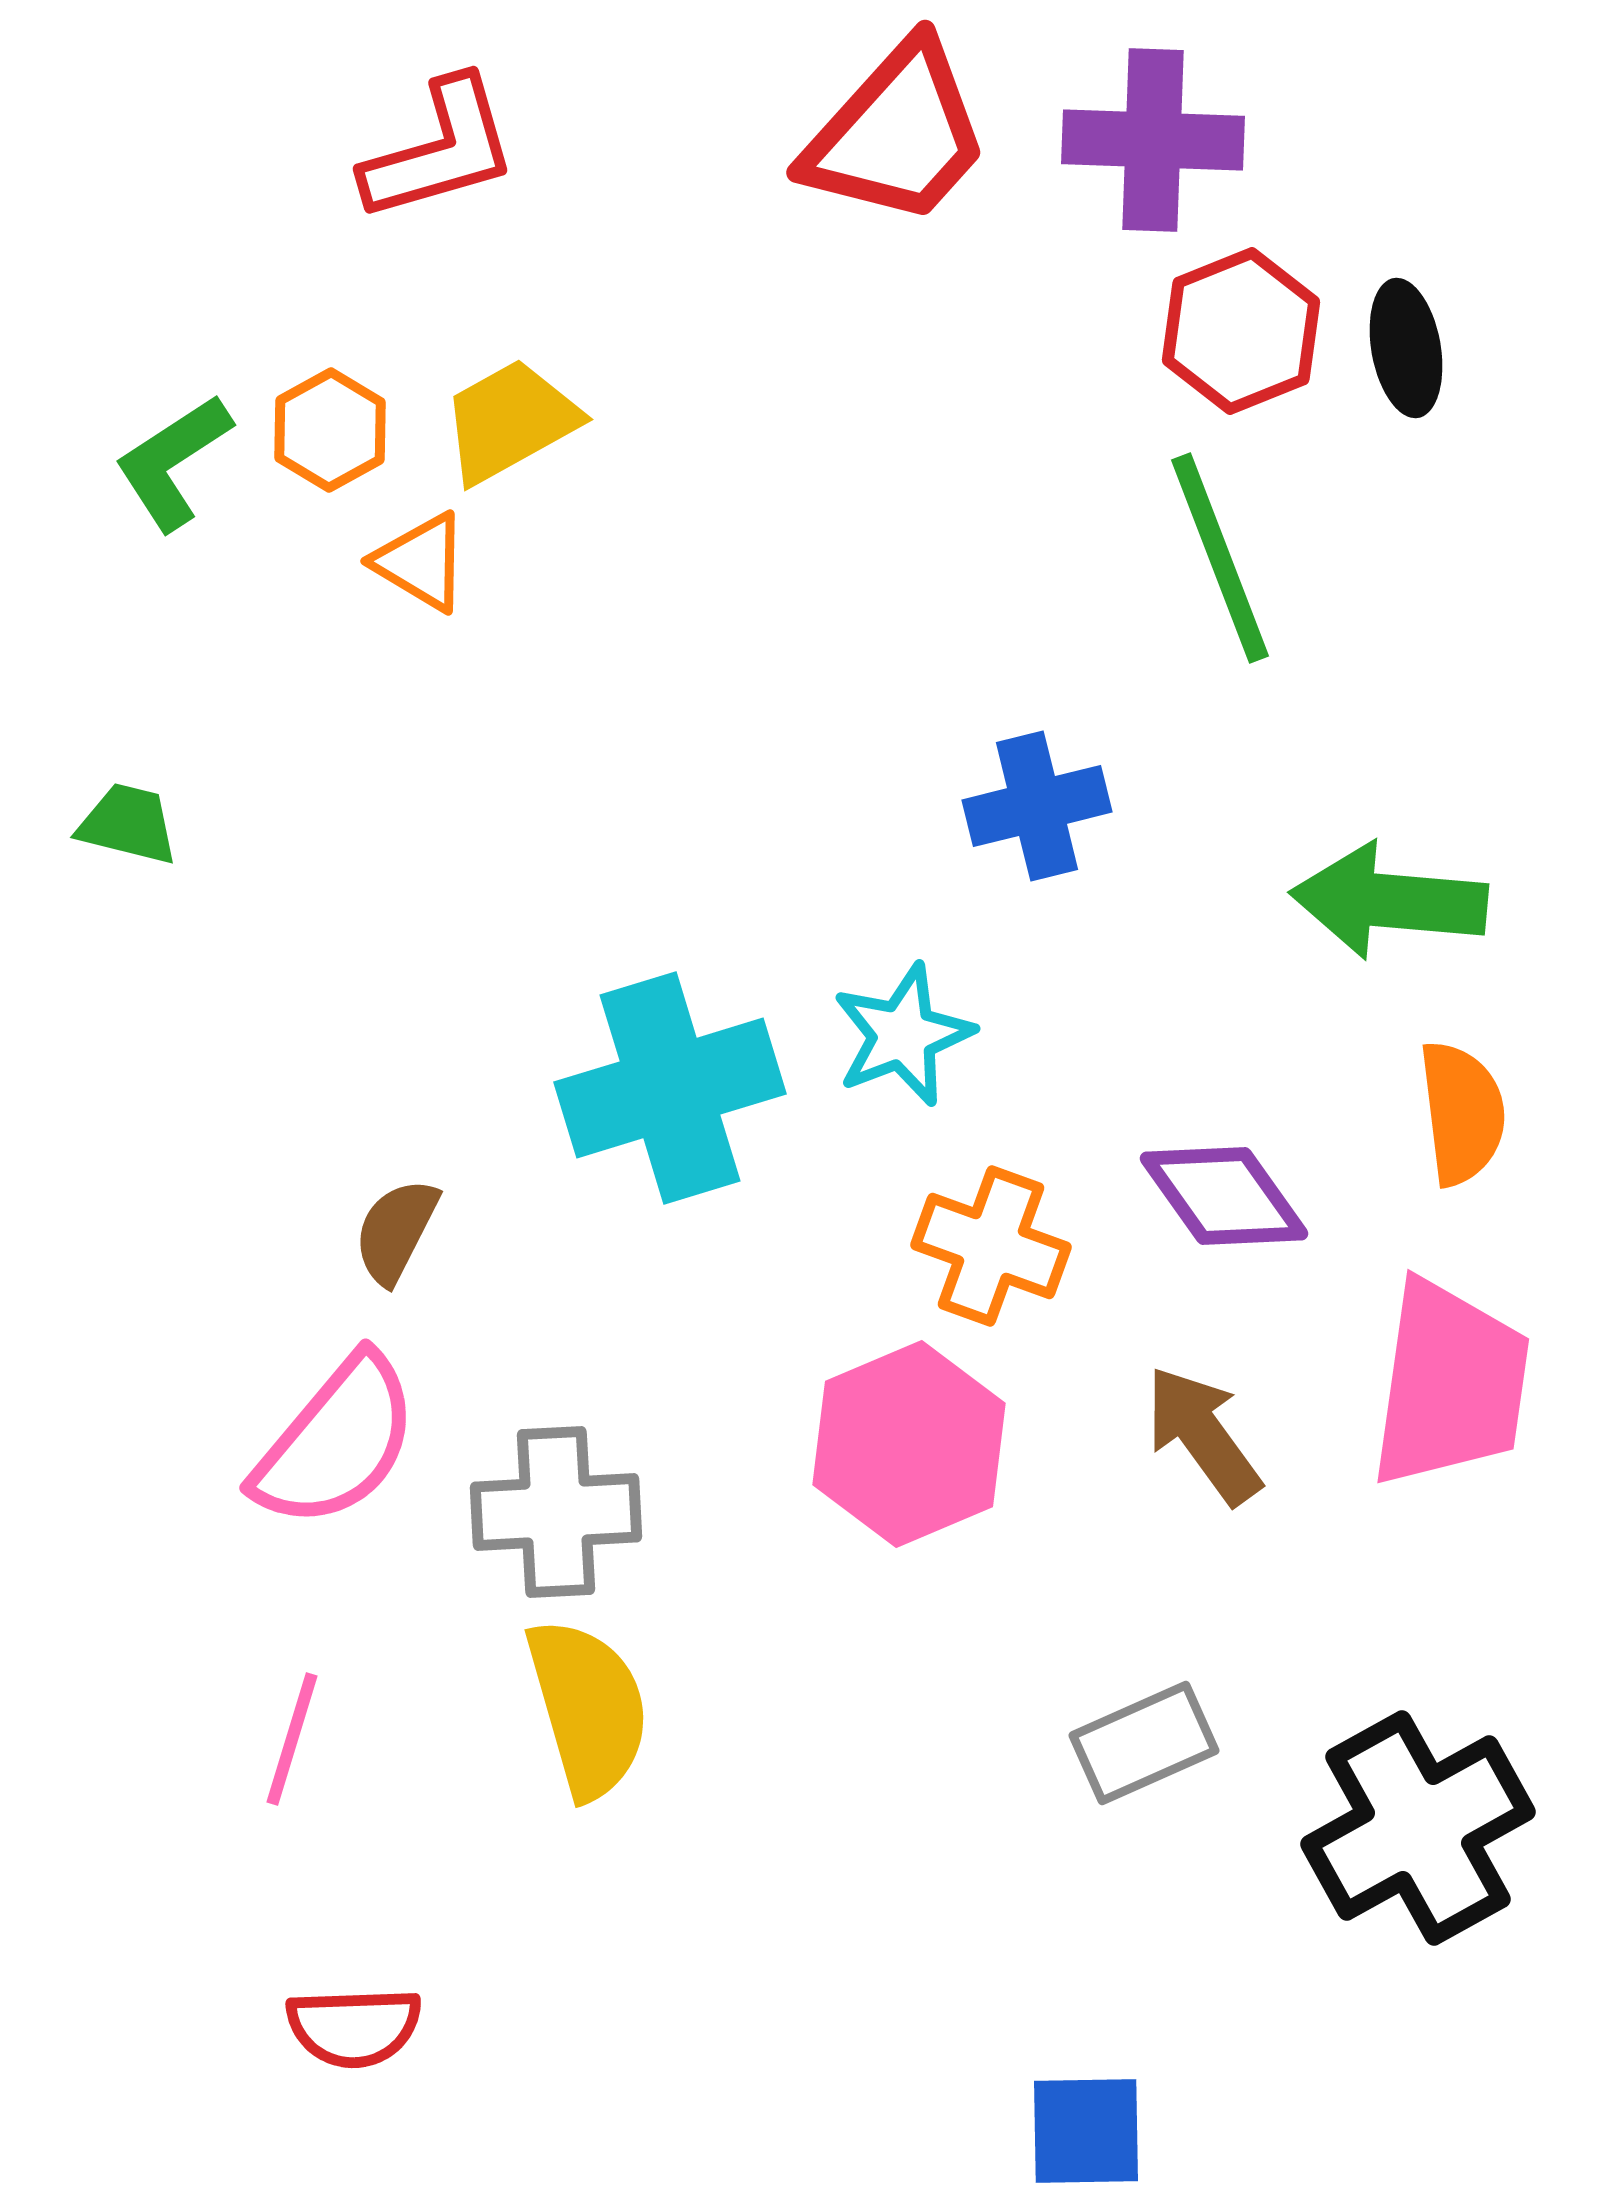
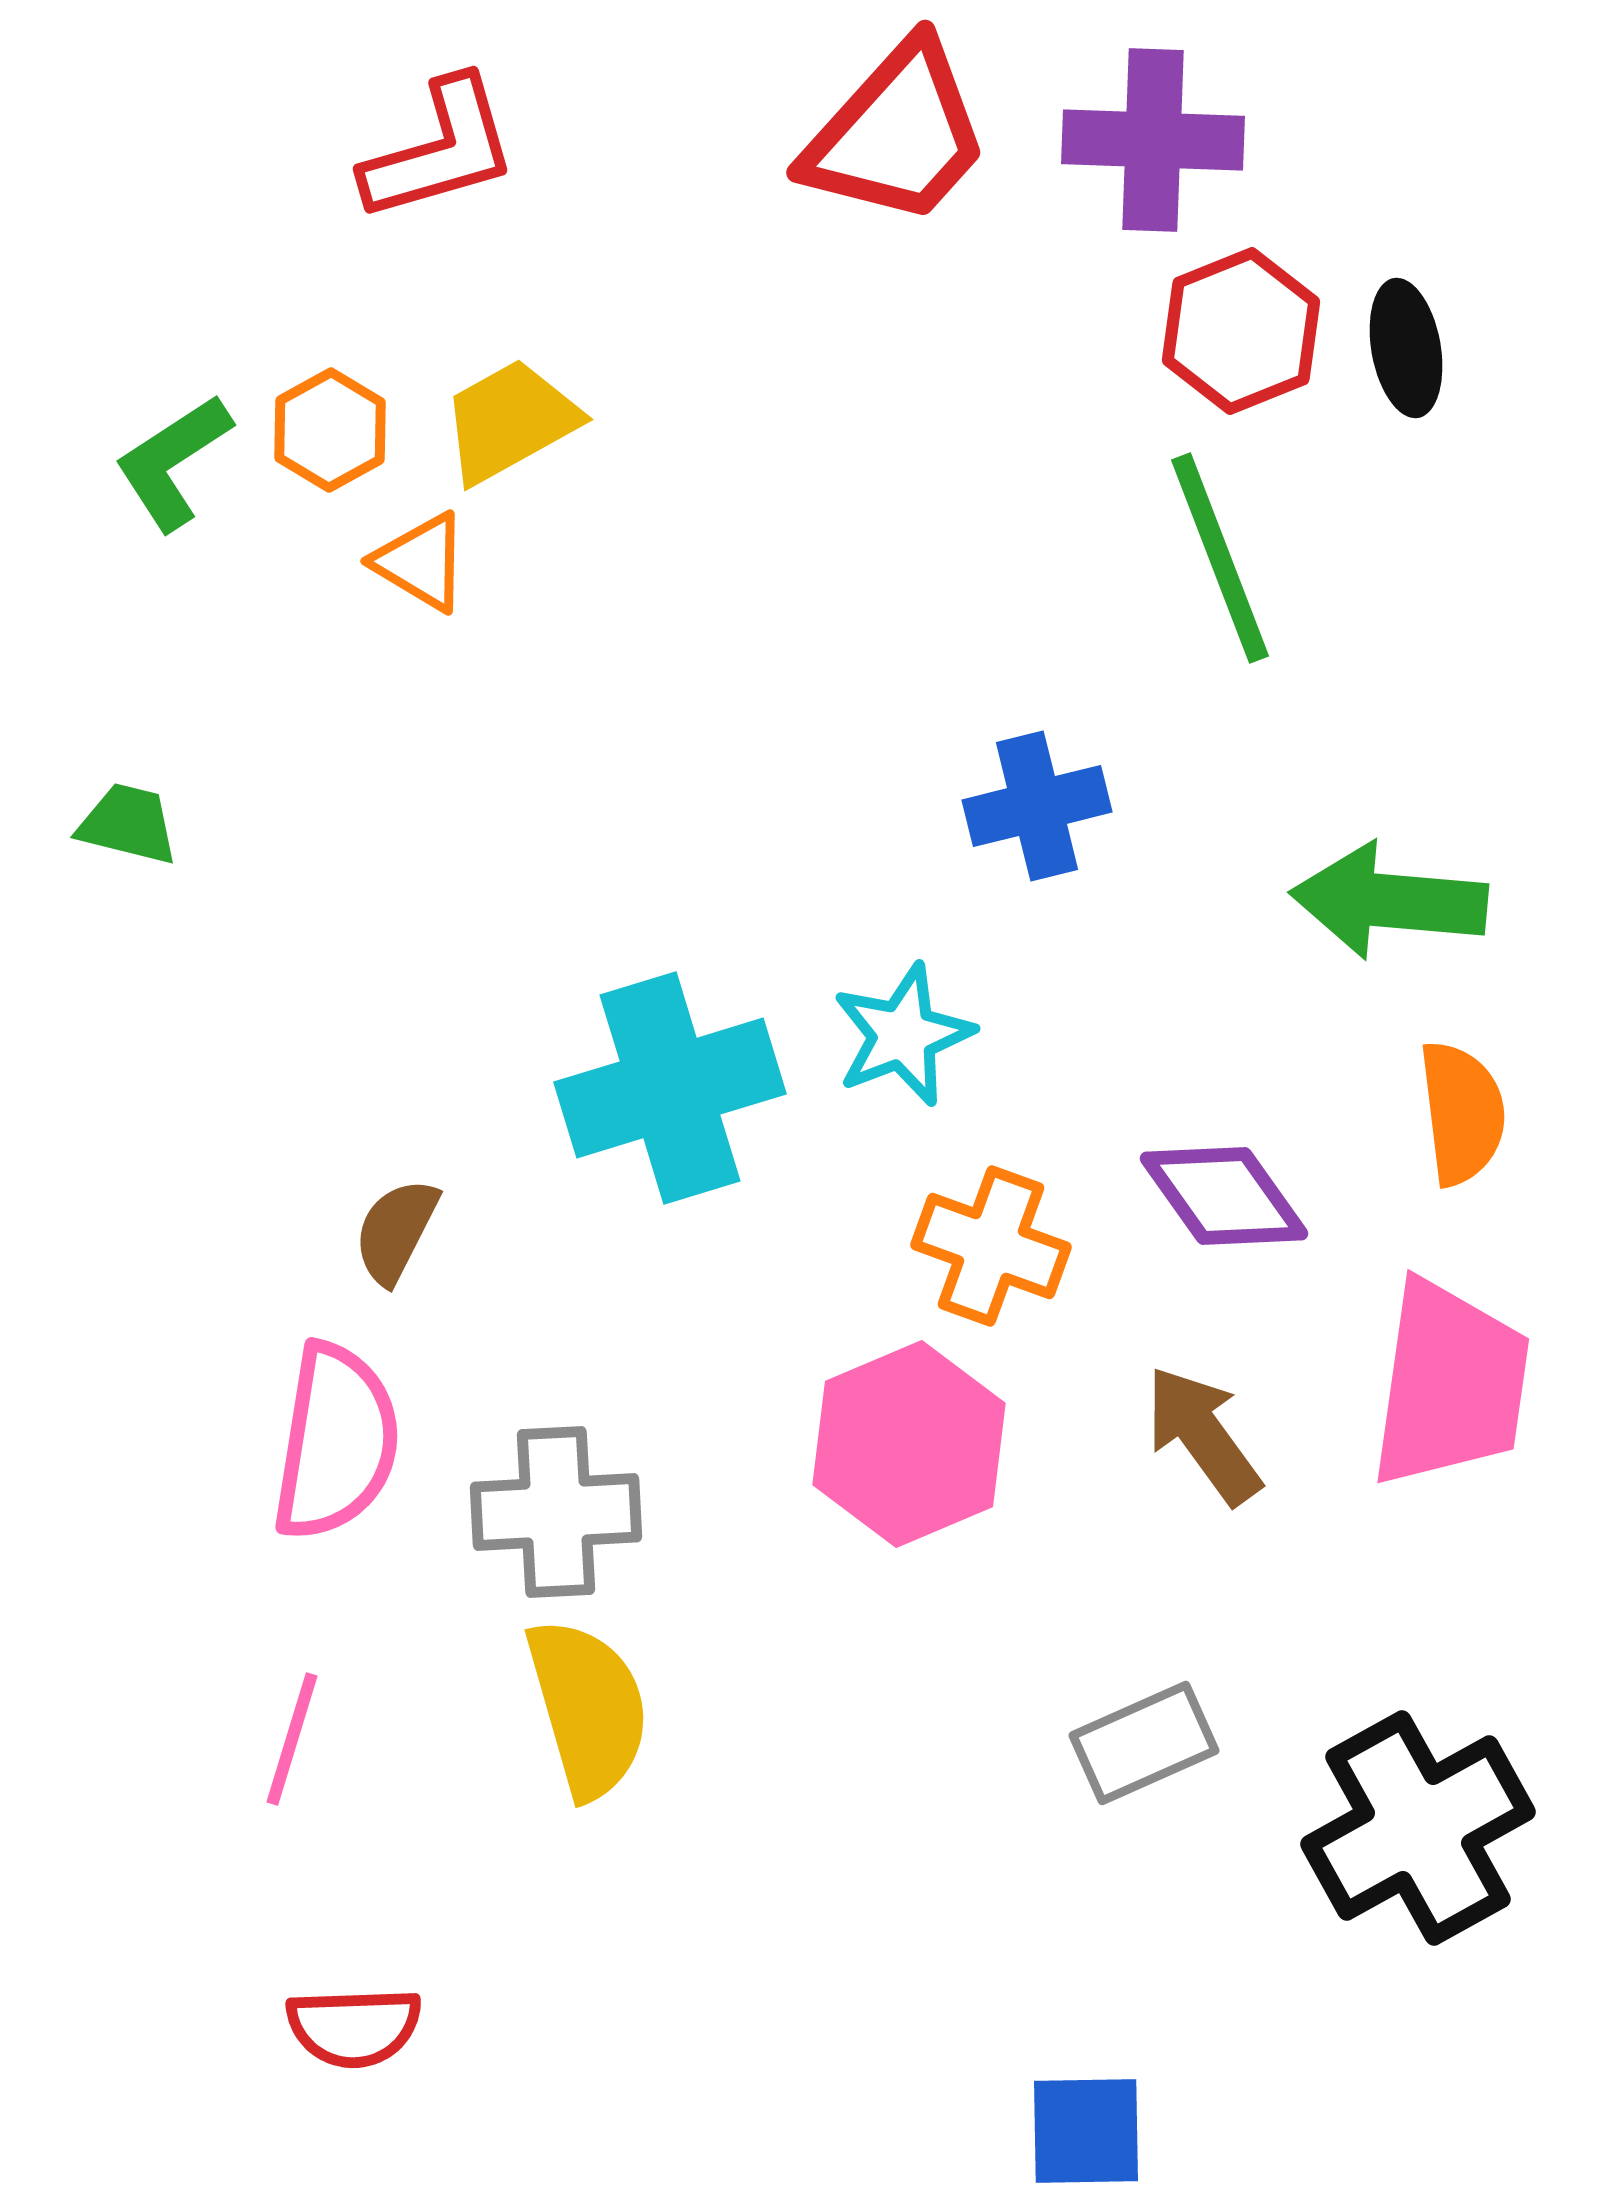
pink semicircle: rotated 31 degrees counterclockwise
